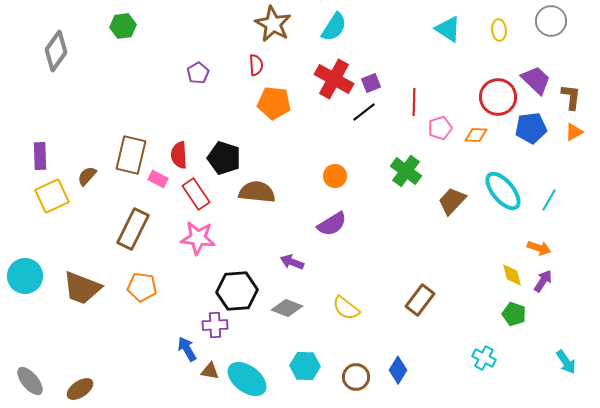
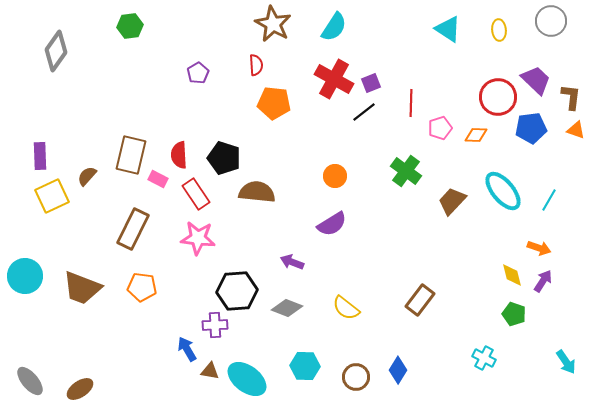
green hexagon at (123, 26): moved 7 px right
red line at (414, 102): moved 3 px left, 1 px down
orange triangle at (574, 132): moved 2 px right, 2 px up; rotated 48 degrees clockwise
